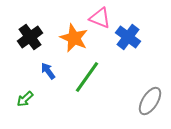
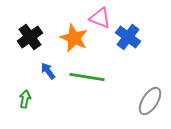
green line: rotated 64 degrees clockwise
green arrow: rotated 144 degrees clockwise
